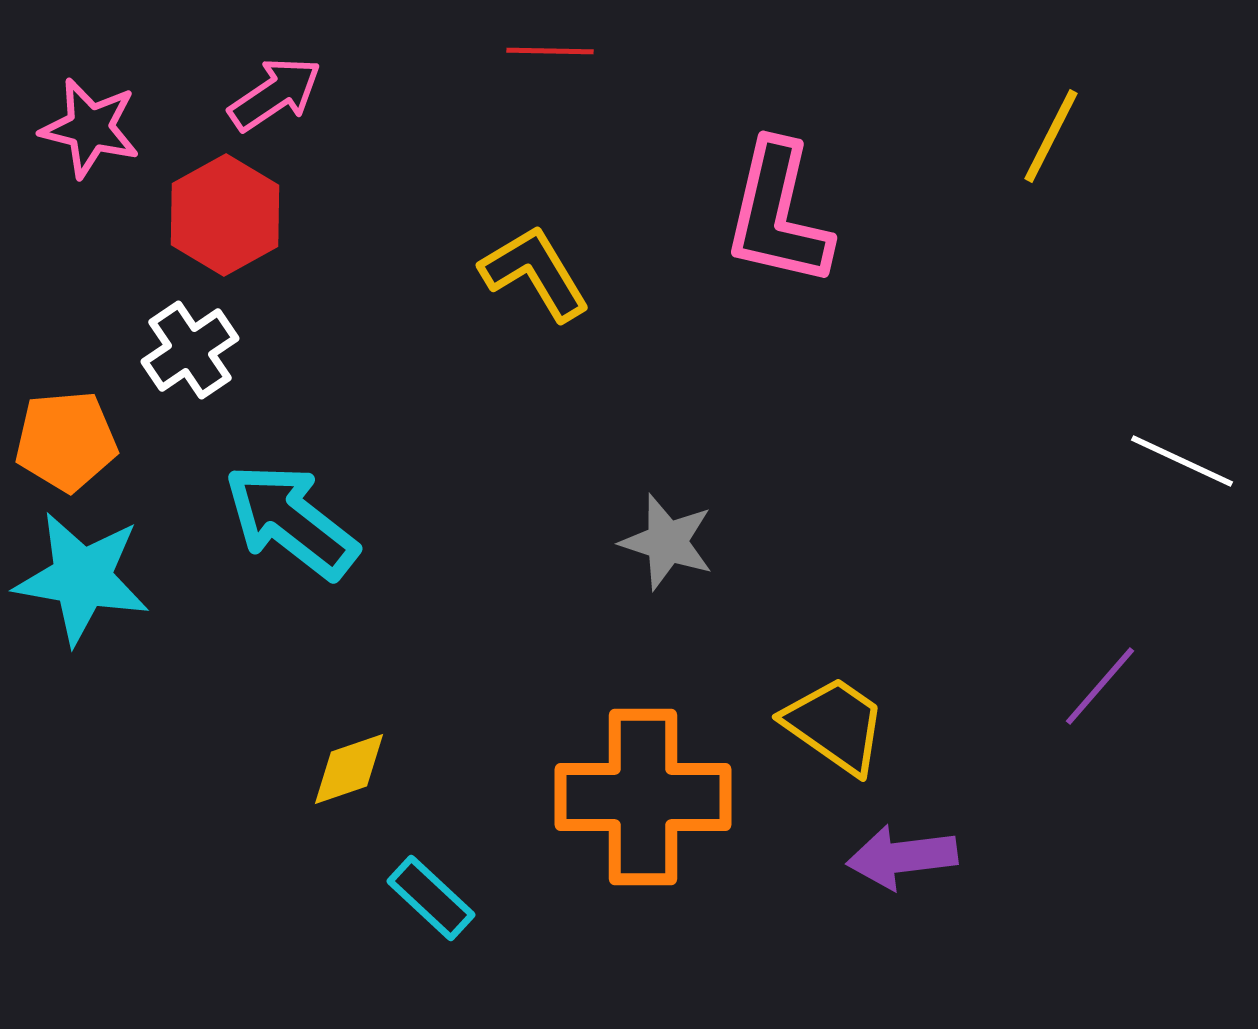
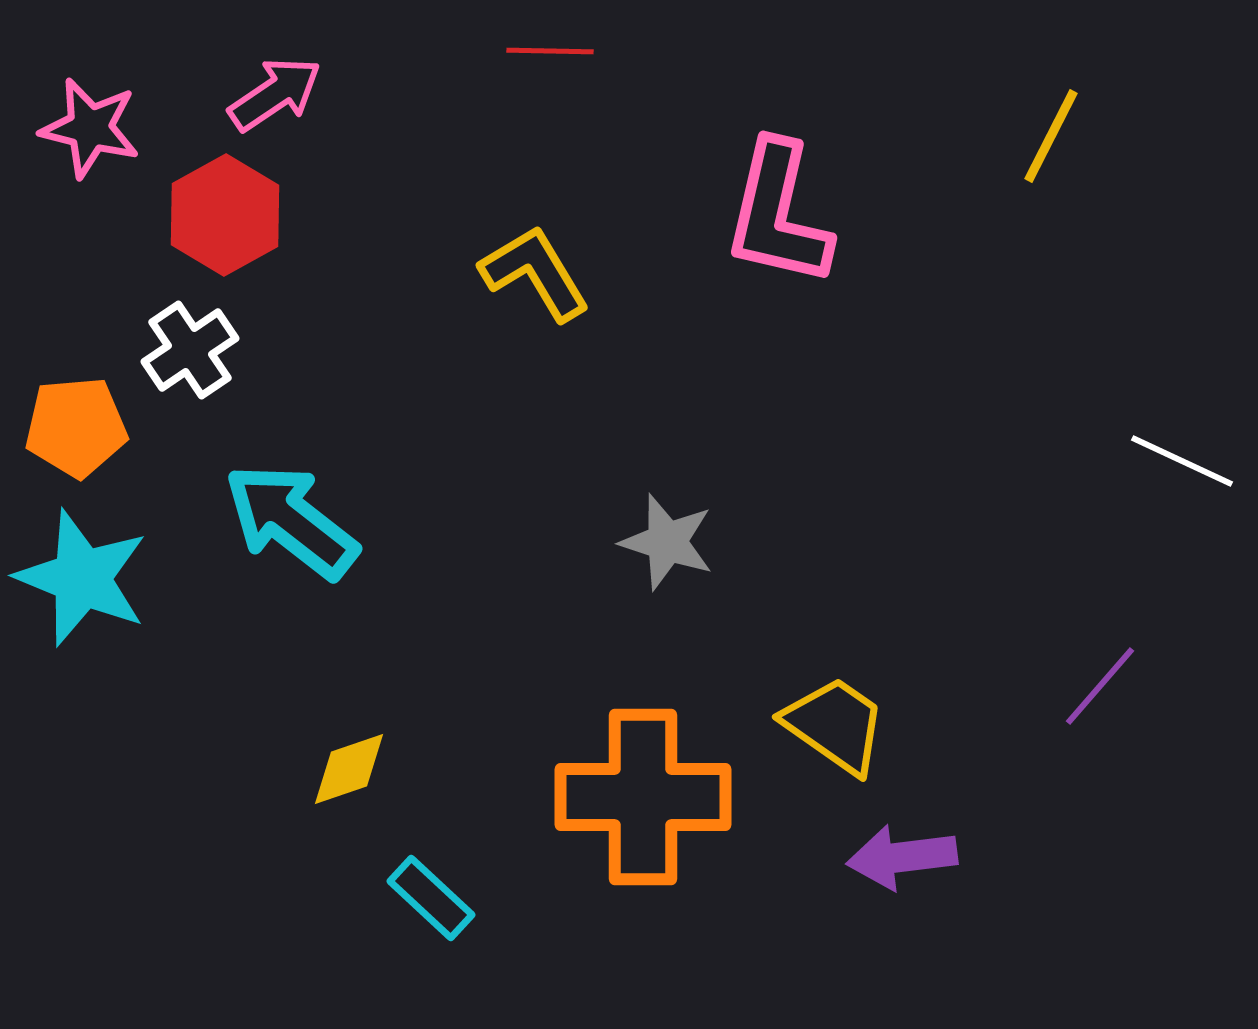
orange pentagon: moved 10 px right, 14 px up
cyan star: rotated 12 degrees clockwise
